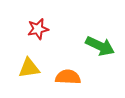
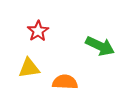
red star: moved 2 px down; rotated 20 degrees counterclockwise
orange semicircle: moved 3 px left, 5 px down
